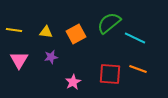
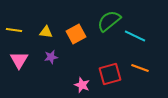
green semicircle: moved 2 px up
cyan line: moved 2 px up
orange line: moved 2 px right, 1 px up
red square: rotated 20 degrees counterclockwise
pink star: moved 9 px right, 3 px down; rotated 21 degrees counterclockwise
